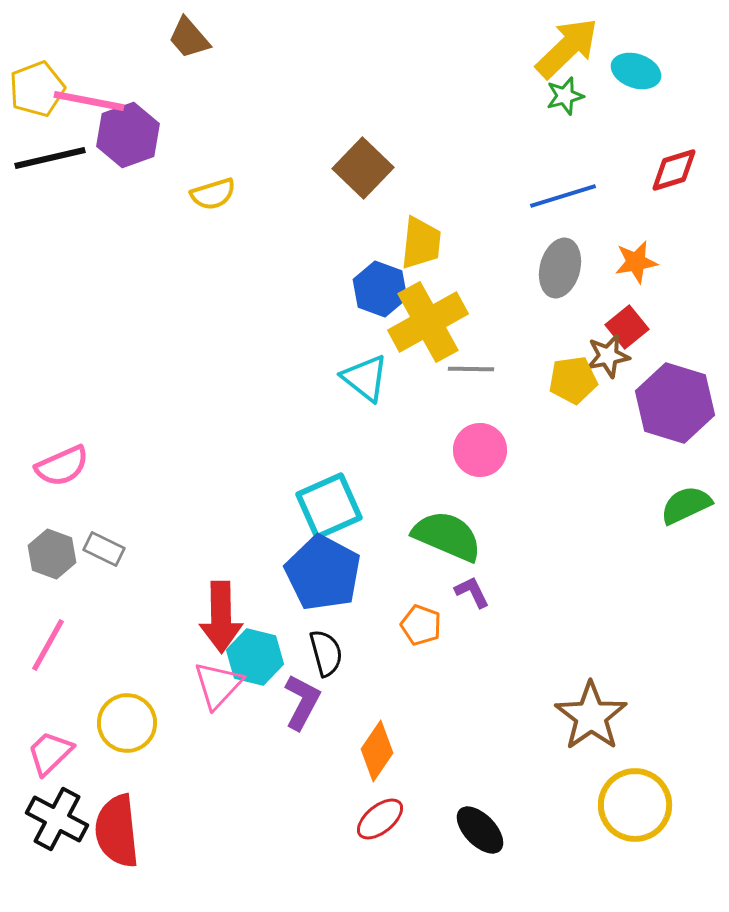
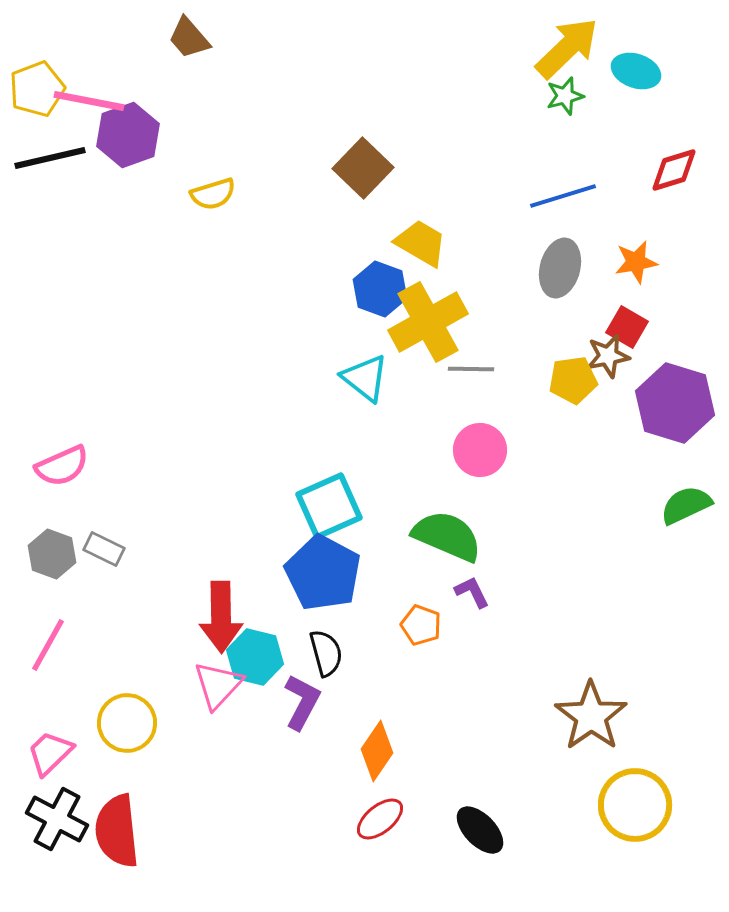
yellow trapezoid at (421, 243): rotated 66 degrees counterclockwise
red square at (627, 327): rotated 21 degrees counterclockwise
